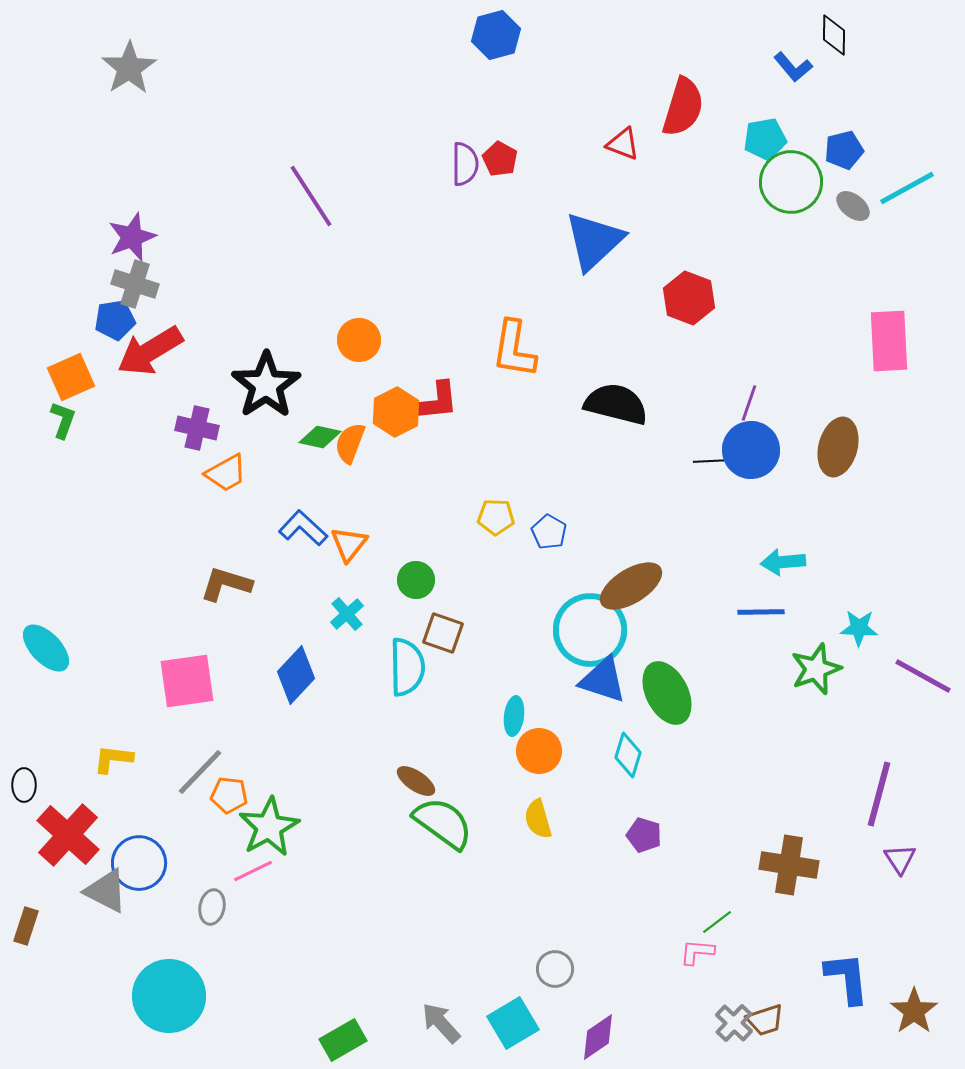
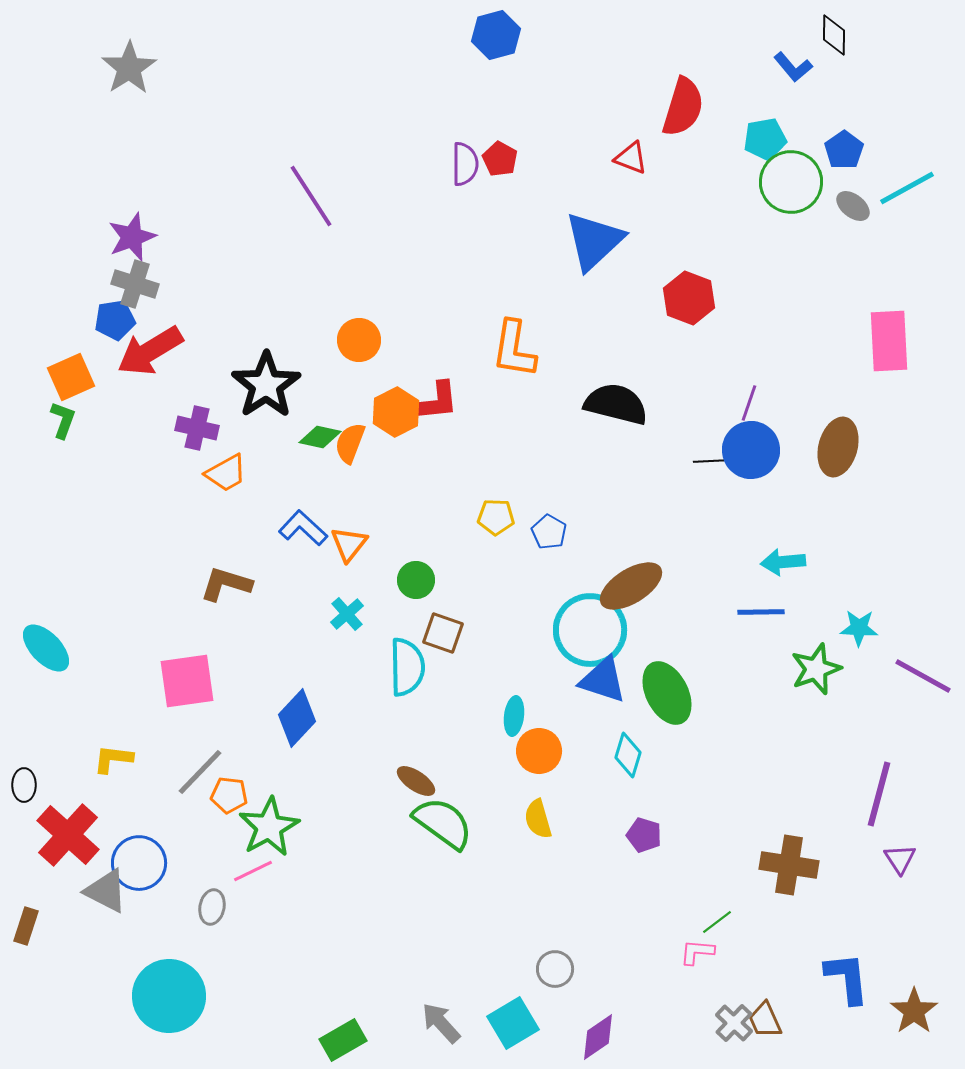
red triangle at (623, 144): moved 8 px right, 14 px down
blue pentagon at (844, 150): rotated 21 degrees counterclockwise
blue diamond at (296, 675): moved 1 px right, 43 px down
brown trapezoid at (765, 1020): rotated 84 degrees clockwise
